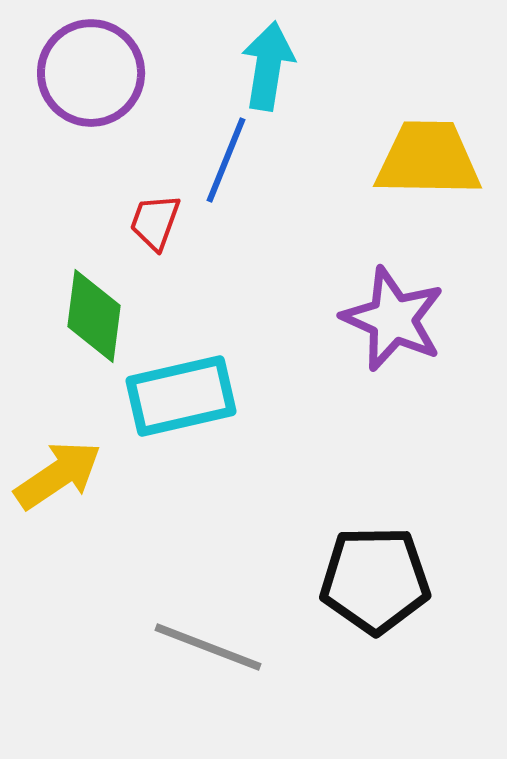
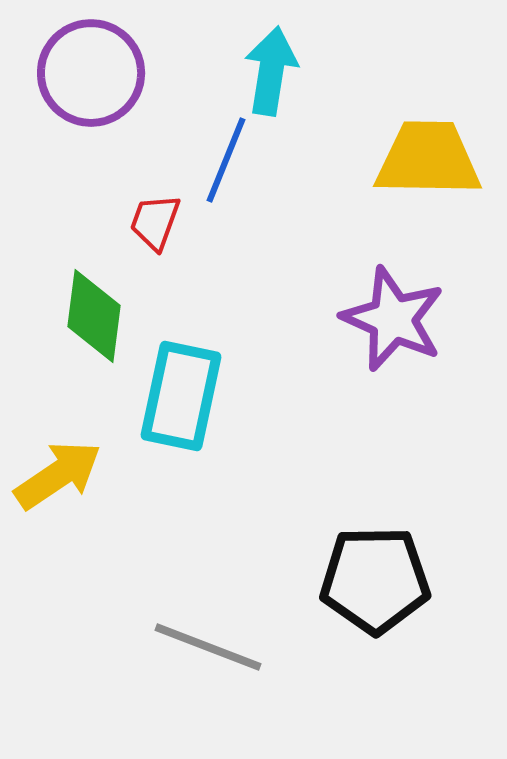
cyan arrow: moved 3 px right, 5 px down
cyan rectangle: rotated 65 degrees counterclockwise
